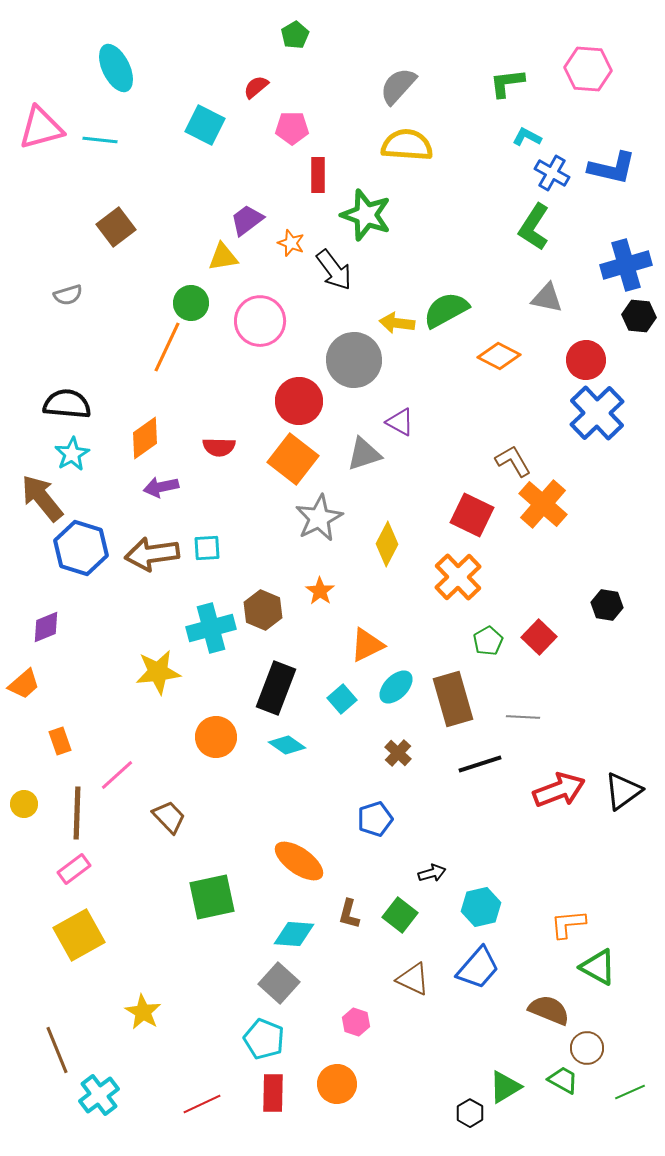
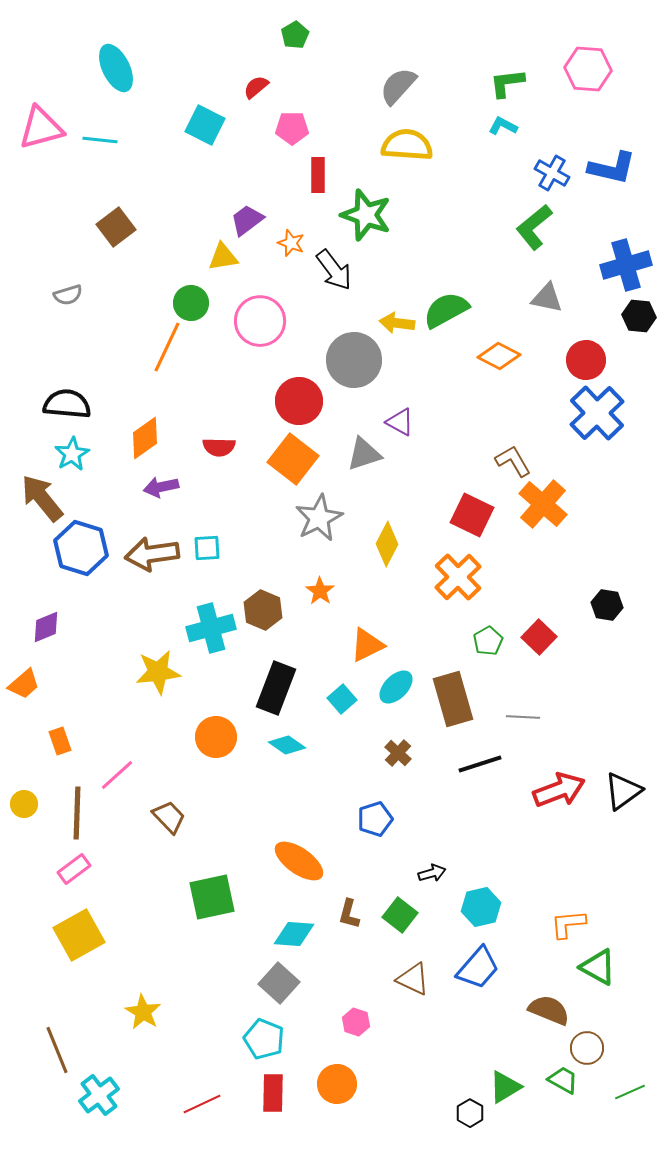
cyan L-shape at (527, 137): moved 24 px left, 11 px up
green L-shape at (534, 227): rotated 18 degrees clockwise
